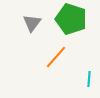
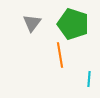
green pentagon: moved 2 px right, 5 px down
orange line: moved 4 px right, 2 px up; rotated 50 degrees counterclockwise
